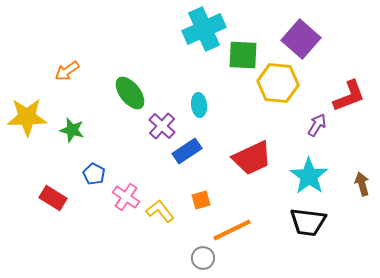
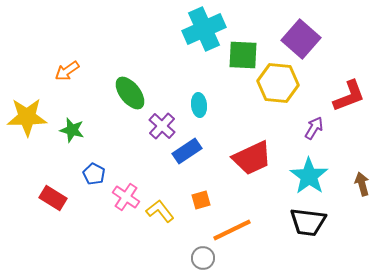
purple arrow: moved 3 px left, 3 px down
